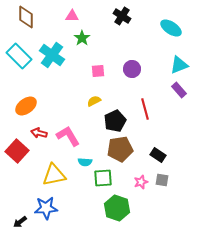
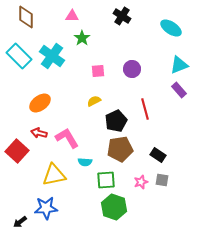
cyan cross: moved 1 px down
orange ellipse: moved 14 px right, 3 px up
black pentagon: moved 1 px right
pink L-shape: moved 1 px left, 2 px down
green square: moved 3 px right, 2 px down
green hexagon: moved 3 px left, 1 px up
